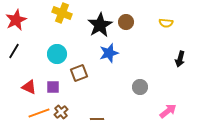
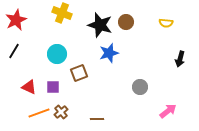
black star: rotated 25 degrees counterclockwise
